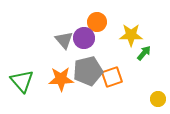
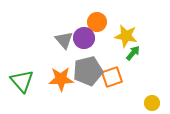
yellow star: moved 5 px left, 1 px down; rotated 10 degrees clockwise
green arrow: moved 11 px left
yellow circle: moved 6 px left, 4 px down
